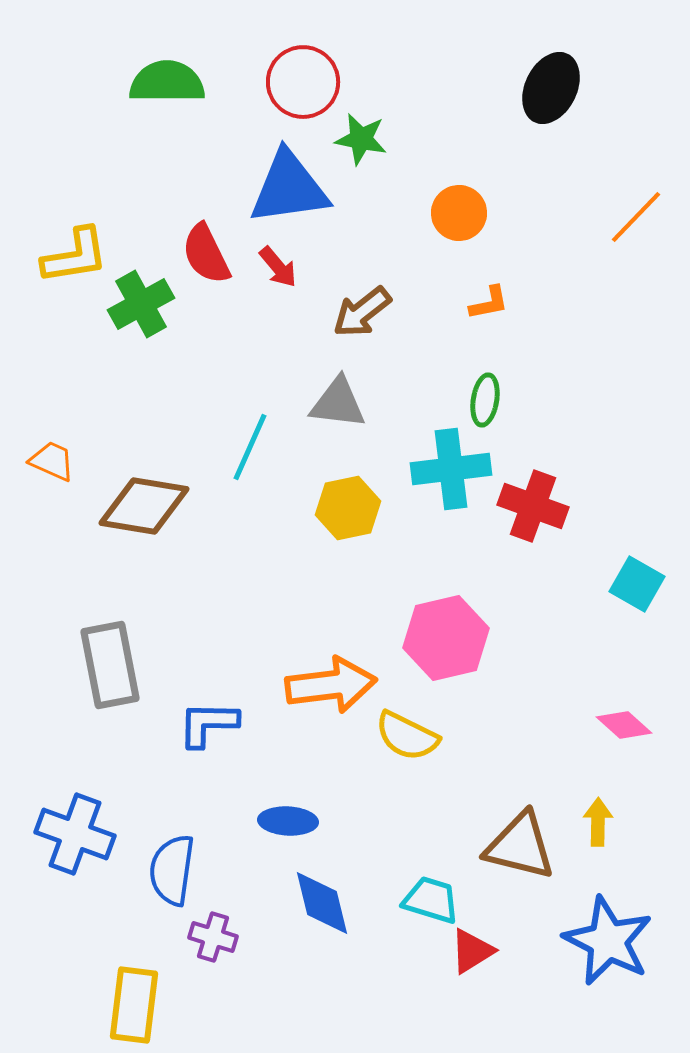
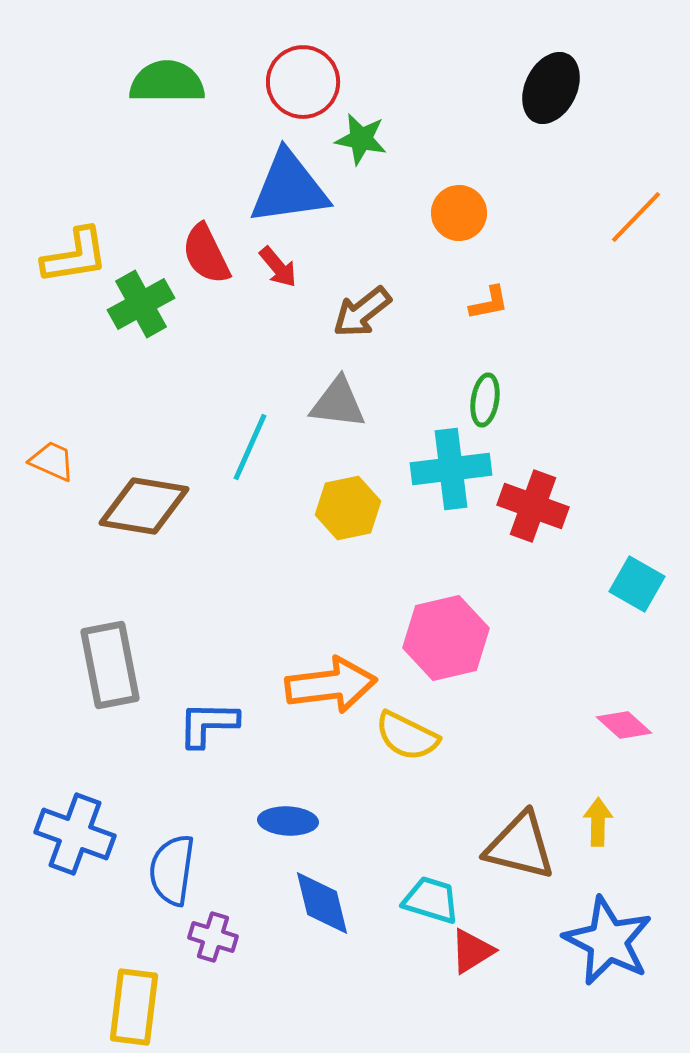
yellow rectangle: moved 2 px down
